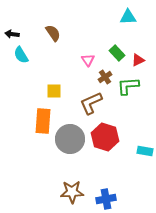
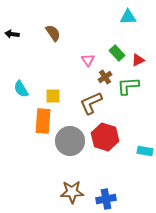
cyan semicircle: moved 34 px down
yellow square: moved 1 px left, 5 px down
gray circle: moved 2 px down
